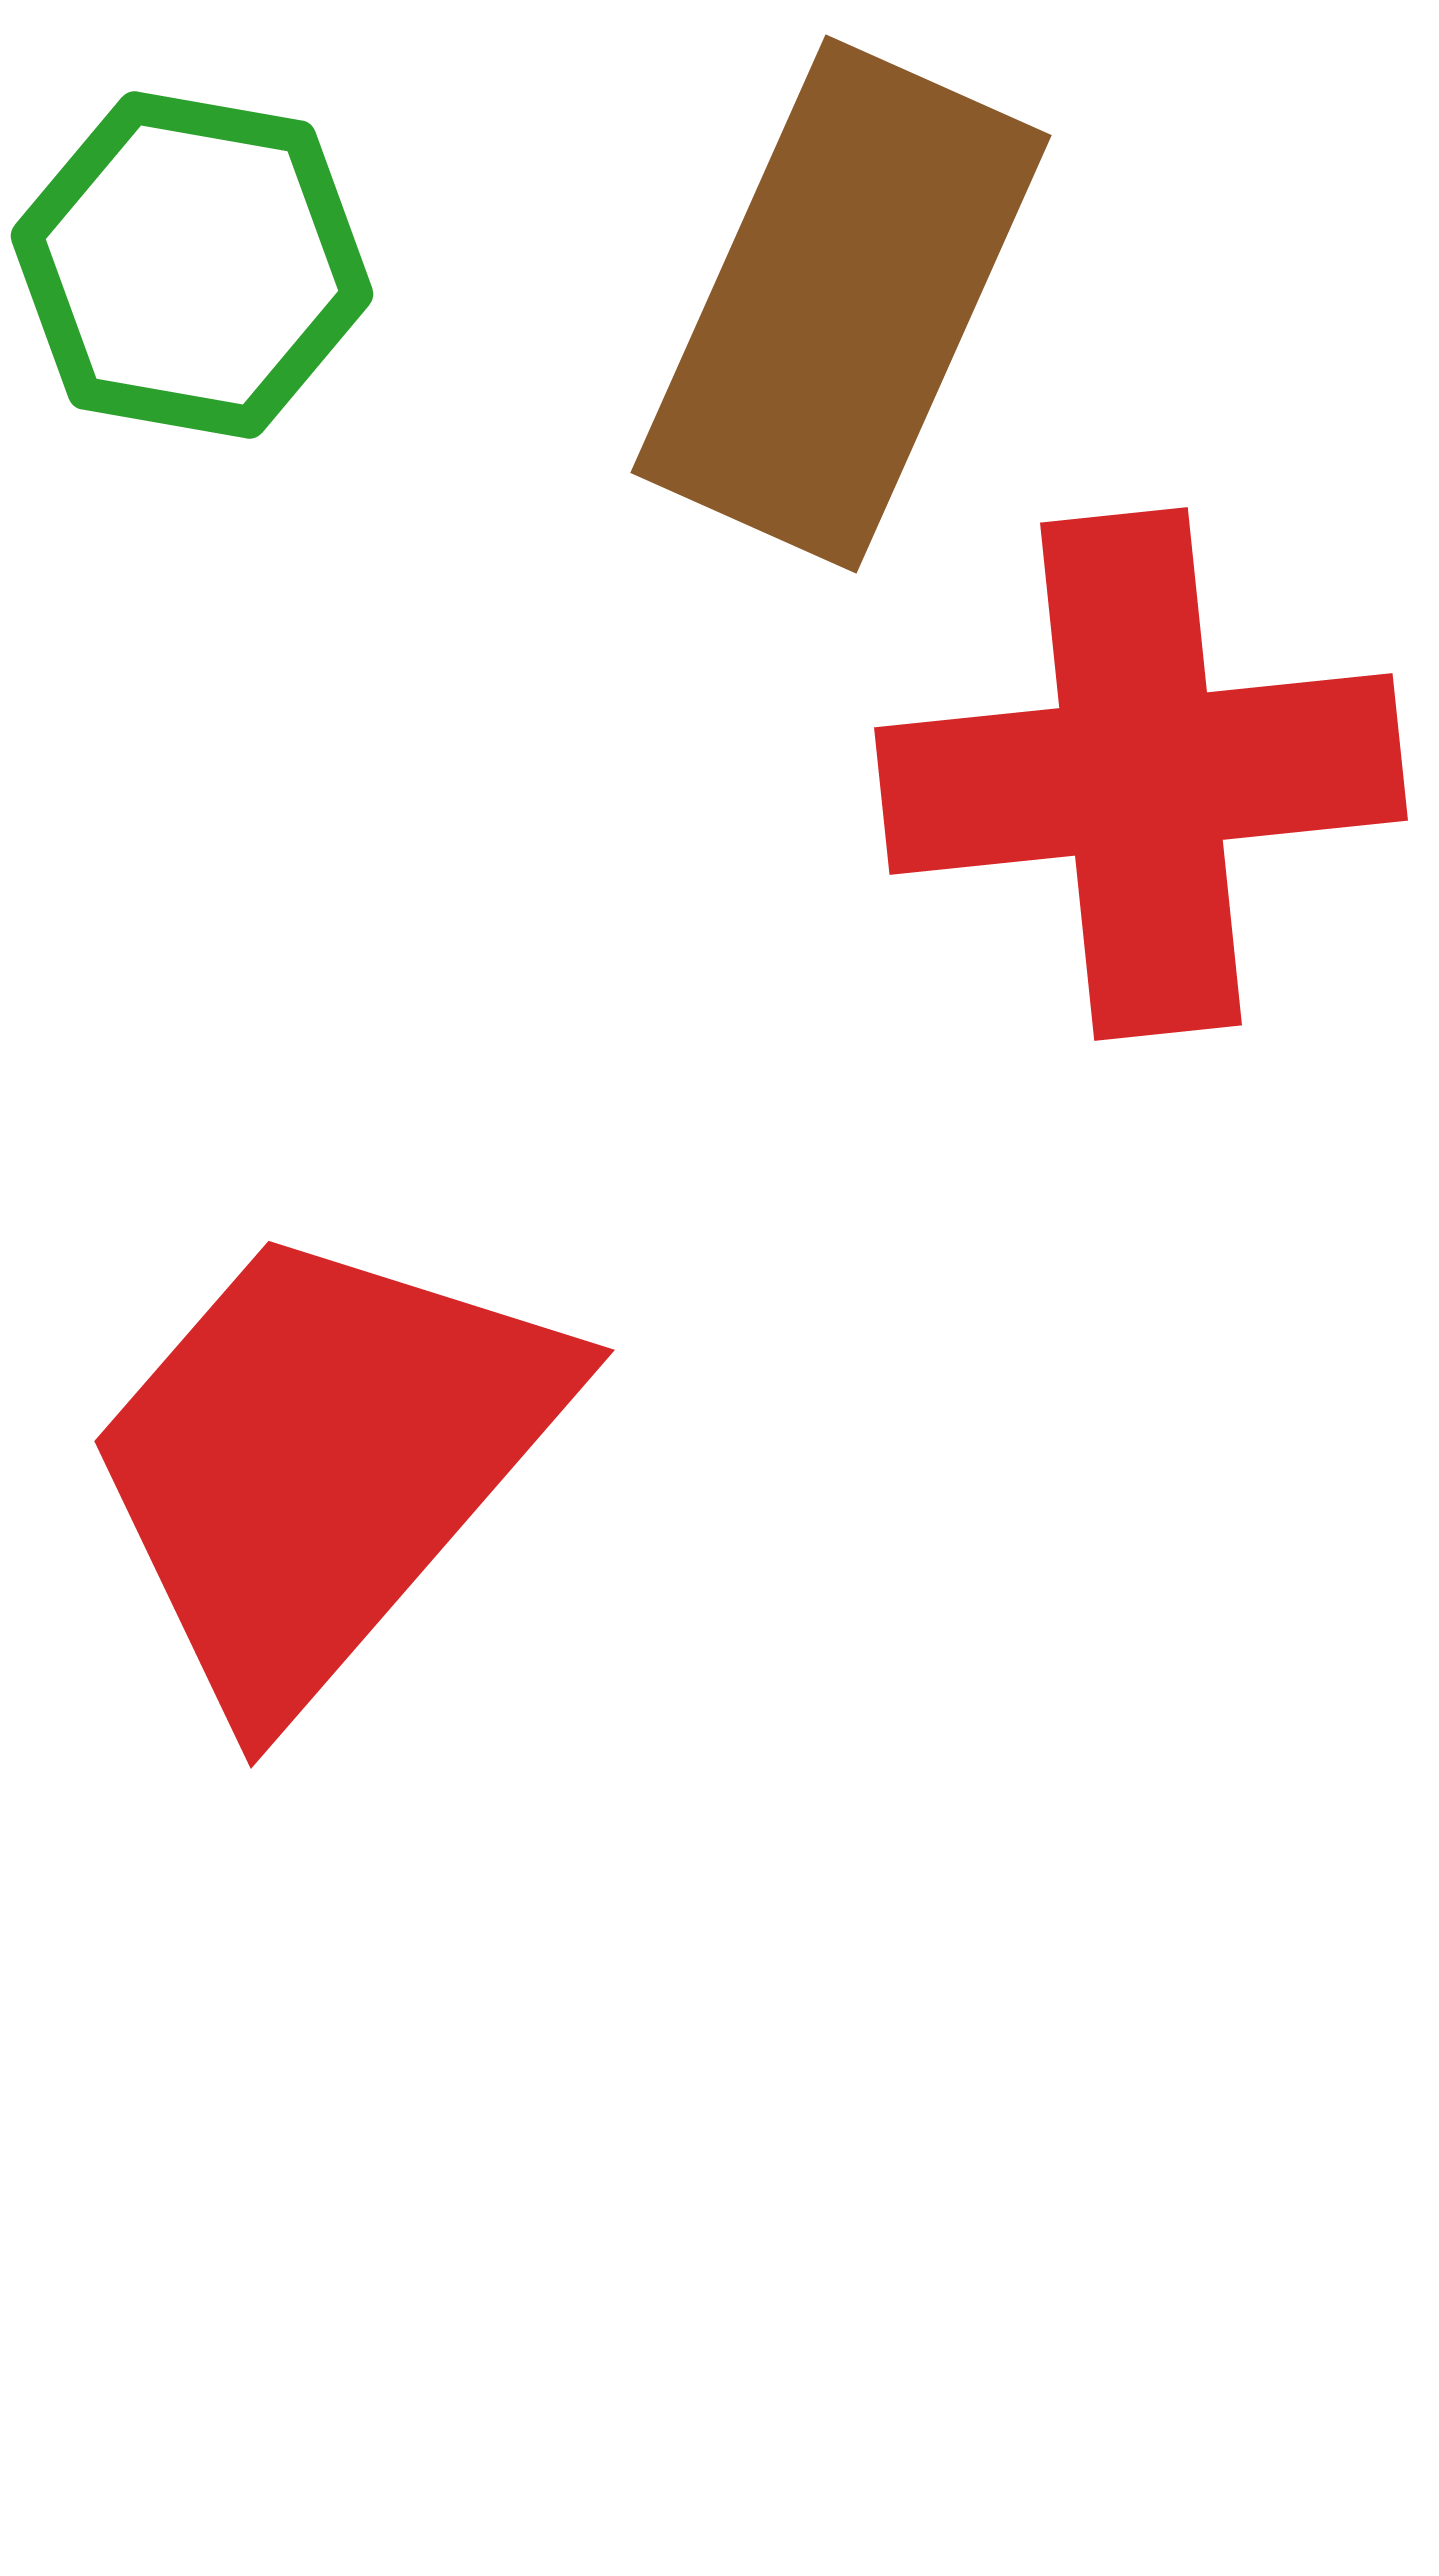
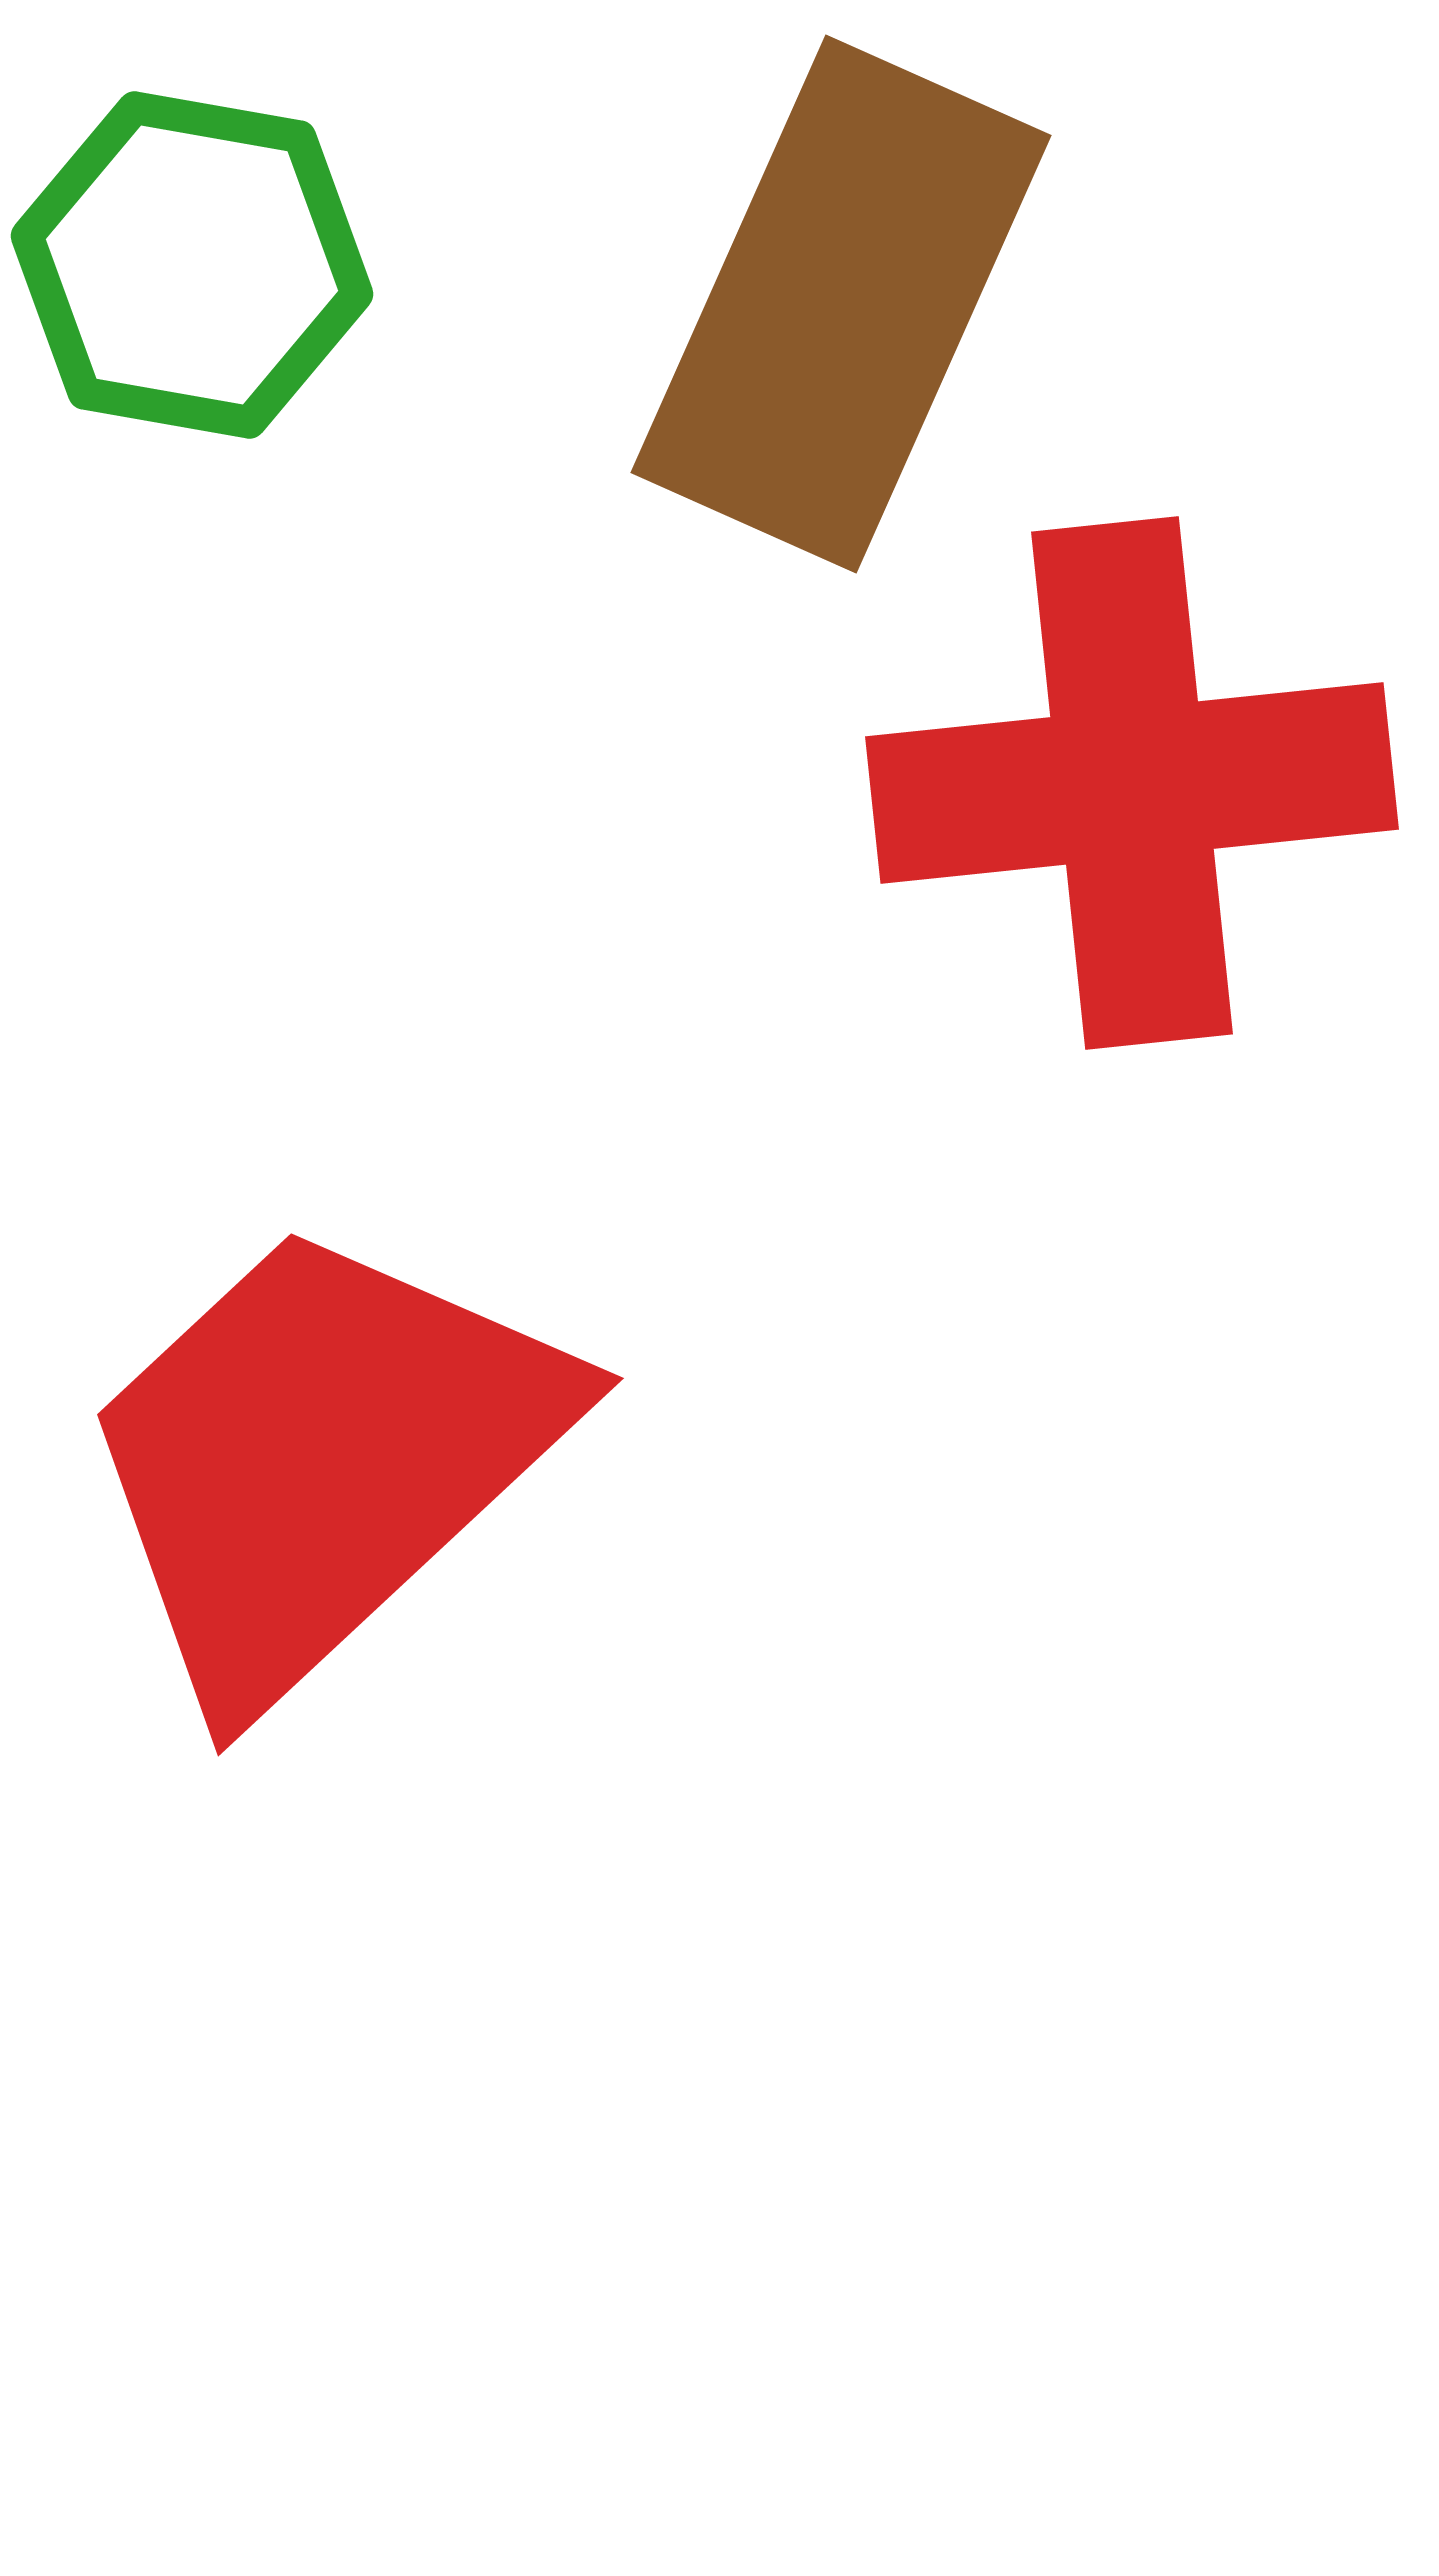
red cross: moved 9 px left, 9 px down
red trapezoid: moved 1 px left, 3 px up; rotated 6 degrees clockwise
